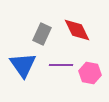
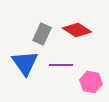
red diamond: rotated 32 degrees counterclockwise
blue triangle: moved 2 px right, 2 px up
pink hexagon: moved 1 px right, 9 px down
